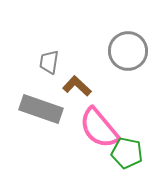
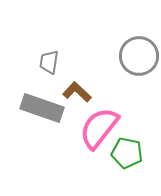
gray circle: moved 11 px right, 5 px down
brown L-shape: moved 6 px down
gray rectangle: moved 1 px right, 1 px up
pink semicircle: rotated 78 degrees clockwise
